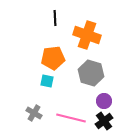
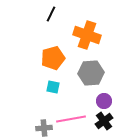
black line: moved 4 px left, 4 px up; rotated 28 degrees clockwise
orange pentagon: rotated 10 degrees counterclockwise
gray hexagon: rotated 20 degrees counterclockwise
cyan square: moved 6 px right, 6 px down
gray cross: moved 10 px right, 15 px down; rotated 35 degrees counterclockwise
pink line: moved 1 px down; rotated 24 degrees counterclockwise
